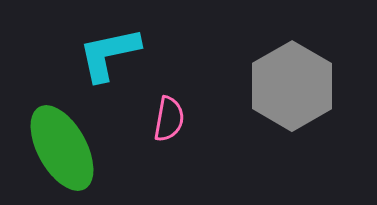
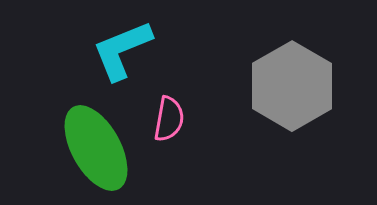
cyan L-shape: moved 13 px right, 4 px up; rotated 10 degrees counterclockwise
green ellipse: moved 34 px right
